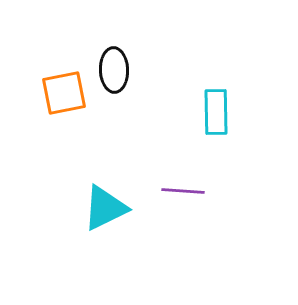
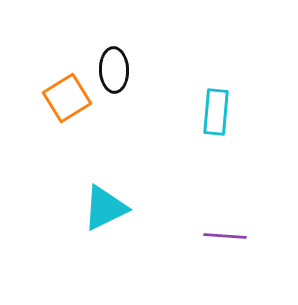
orange square: moved 3 px right, 5 px down; rotated 21 degrees counterclockwise
cyan rectangle: rotated 6 degrees clockwise
purple line: moved 42 px right, 45 px down
